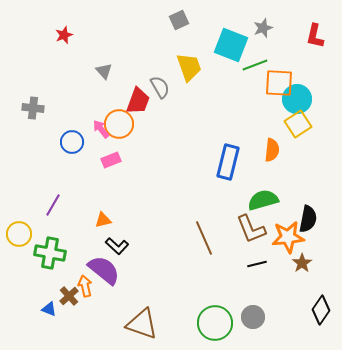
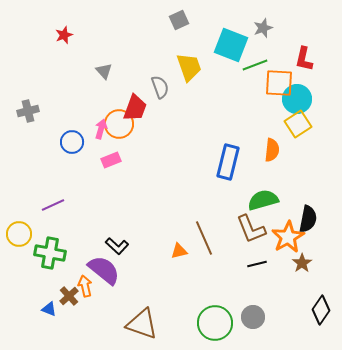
red L-shape: moved 11 px left, 23 px down
gray semicircle: rotated 10 degrees clockwise
red trapezoid: moved 3 px left, 7 px down
gray cross: moved 5 px left, 3 px down; rotated 20 degrees counterclockwise
pink arrow: rotated 54 degrees clockwise
purple line: rotated 35 degrees clockwise
orange triangle: moved 76 px right, 31 px down
orange star: rotated 24 degrees counterclockwise
